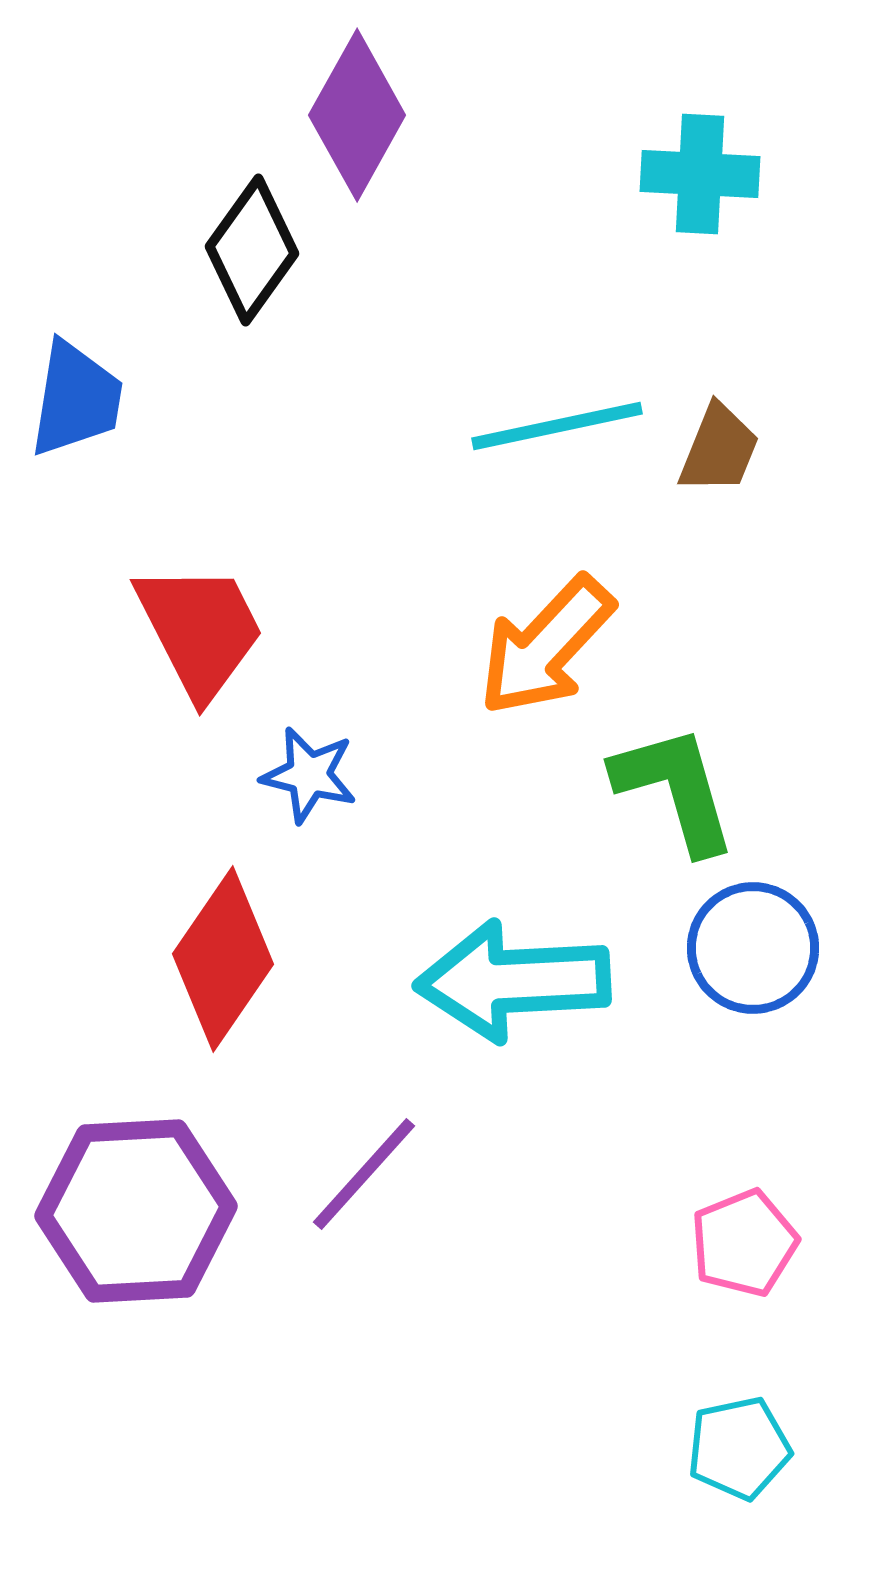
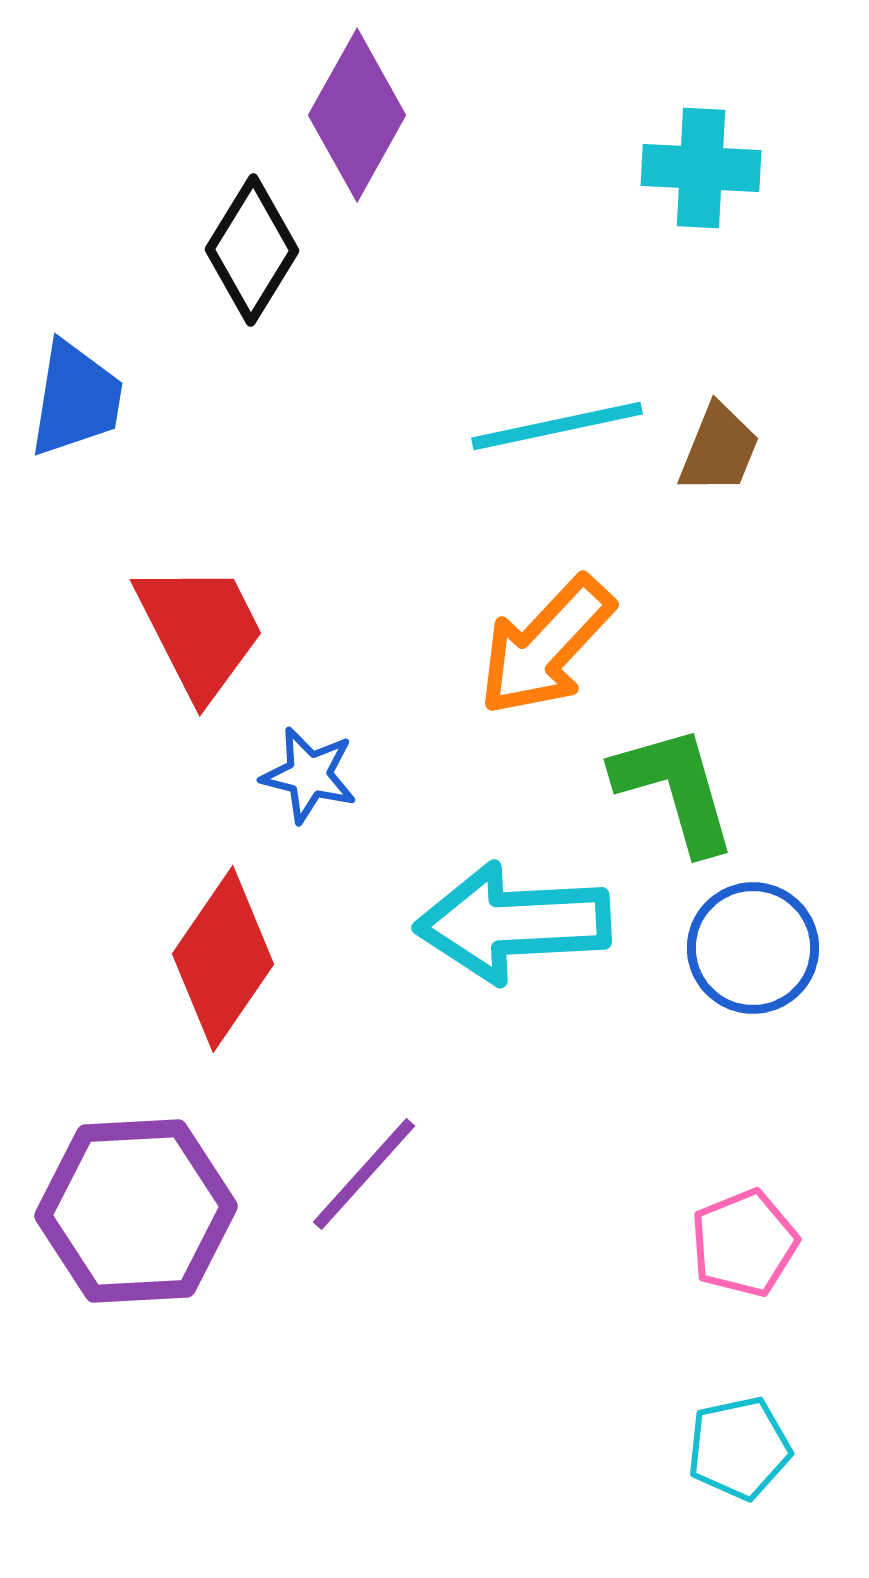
cyan cross: moved 1 px right, 6 px up
black diamond: rotated 4 degrees counterclockwise
cyan arrow: moved 58 px up
